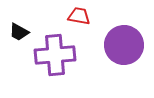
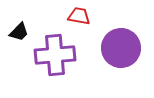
black trapezoid: rotated 75 degrees counterclockwise
purple circle: moved 3 px left, 3 px down
